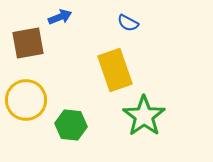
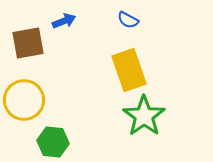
blue arrow: moved 4 px right, 4 px down
blue semicircle: moved 3 px up
yellow rectangle: moved 14 px right
yellow circle: moved 2 px left
green hexagon: moved 18 px left, 17 px down
